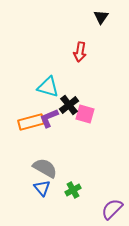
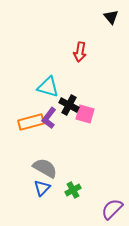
black triangle: moved 10 px right; rotated 14 degrees counterclockwise
black cross: rotated 24 degrees counterclockwise
purple L-shape: rotated 30 degrees counterclockwise
blue triangle: rotated 24 degrees clockwise
